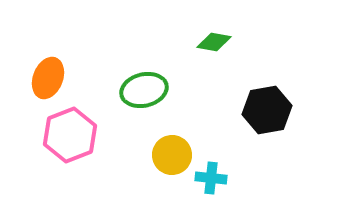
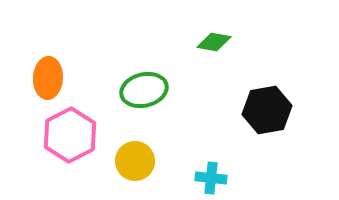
orange ellipse: rotated 18 degrees counterclockwise
pink hexagon: rotated 6 degrees counterclockwise
yellow circle: moved 37 px left, 6 px down
